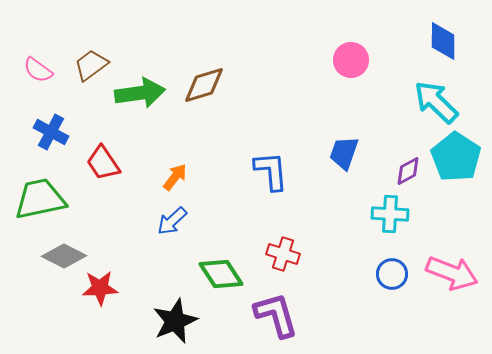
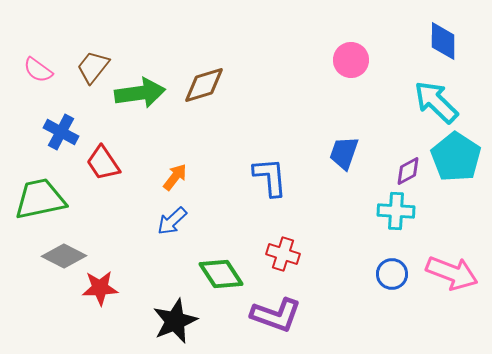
brown trapezoid: moved 2 px right, 2 px down; rotated 15 degrees counterclockwise
blue cross: moved 10 px right
blue L-shape: moved 1 px left, 6 px down
cyan cross: moved 6 px right, 3 px up
purple L-shape: rotated 126 degrees clockwise
